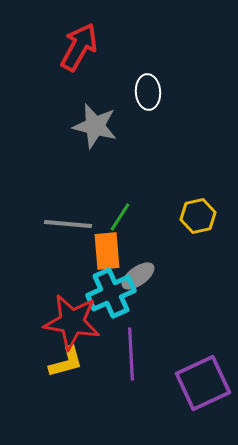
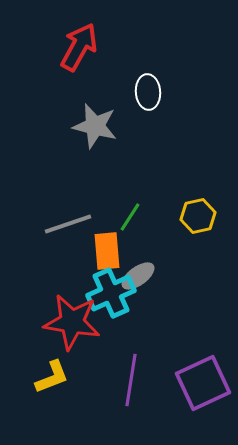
green line: moved 10 px right
gray line: rotated 24 degrees counterclockwise
purple line: moved 26 px down; rotated 12 degrees clockwise
yellow L-shape: moved 14 px left, 15 px down; rotated 6 degrees counterclockwise
